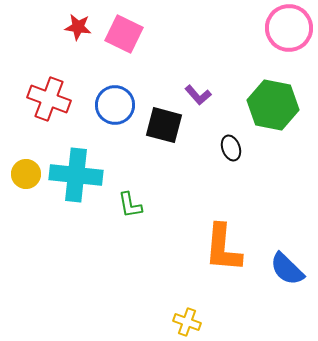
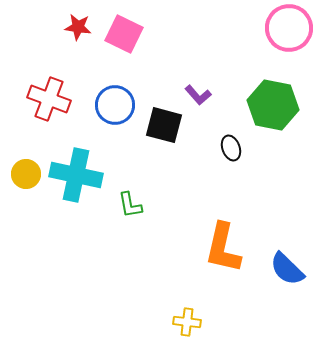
cyan cross: rotated 6 degrees clockwise
orange L-shape: rotated 8 degrees clockwise
yellow cross: rotated 12 degrees counterclockwise
